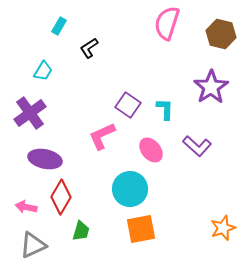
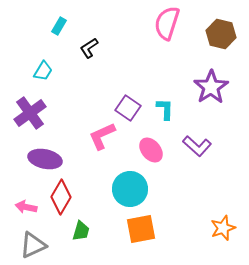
purple square: moved 3 px down
